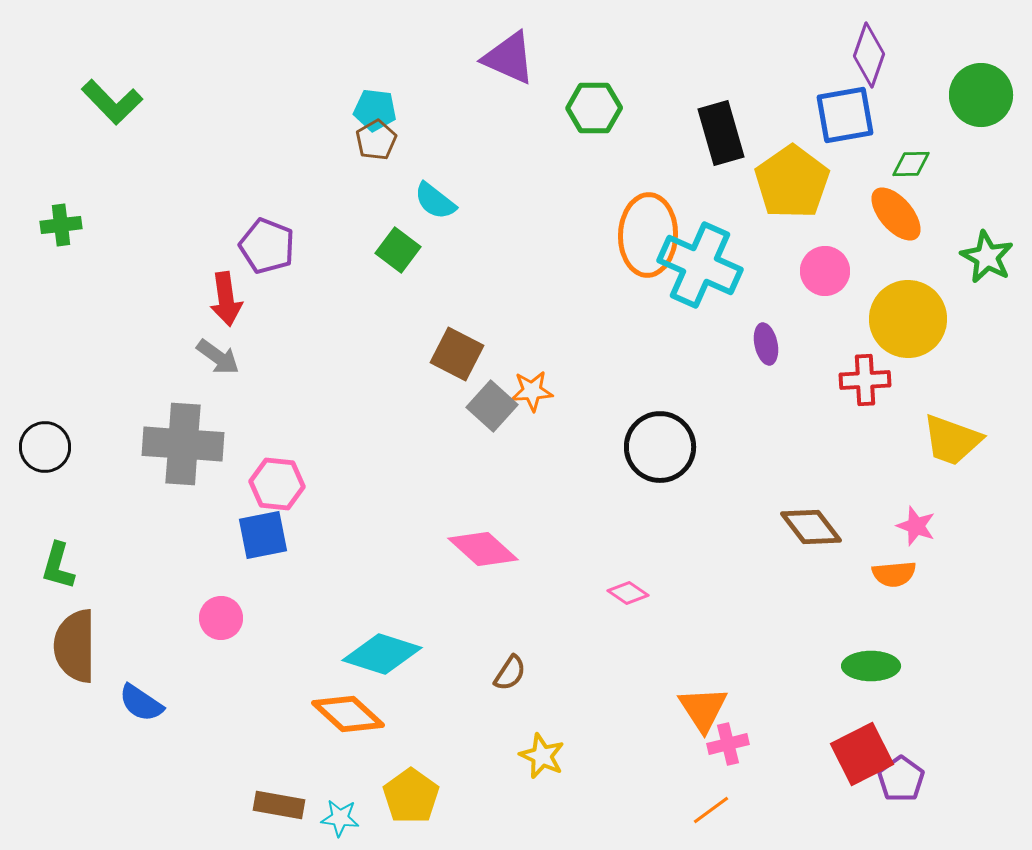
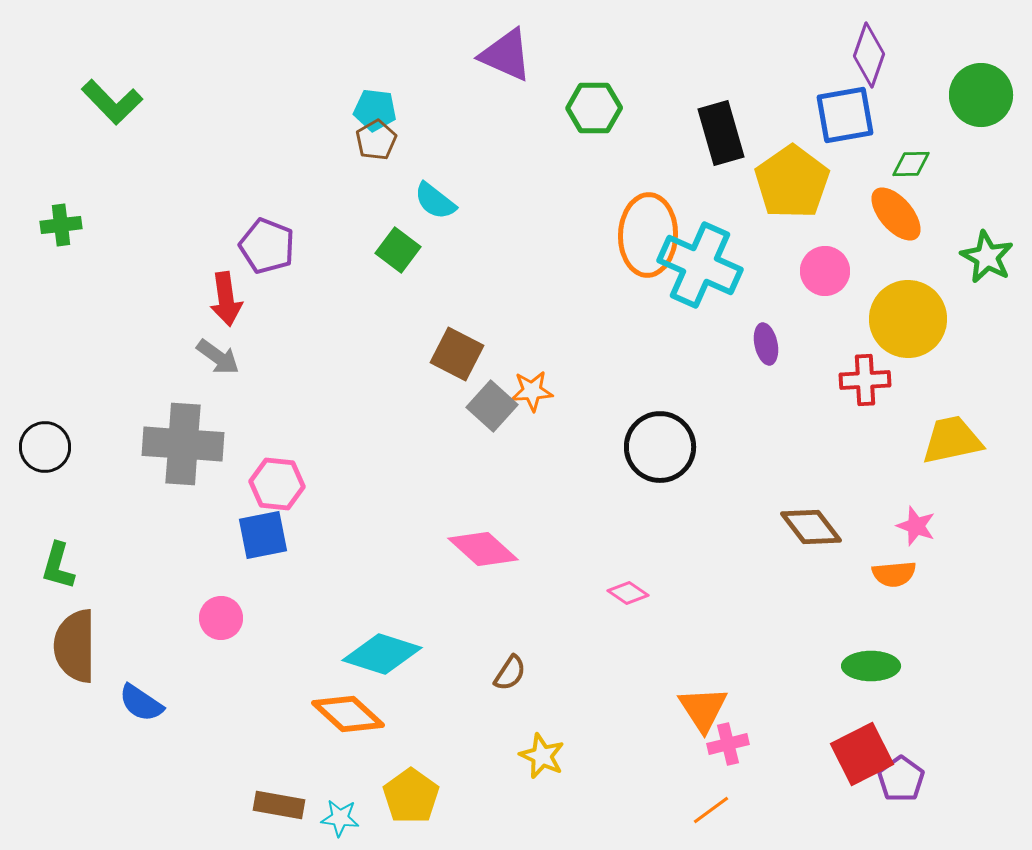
purple triangle at (509, 58): moved 3 px left, 3 px up
yellow trapezoid at (952, 440): rotated 148 degrees clockwise
